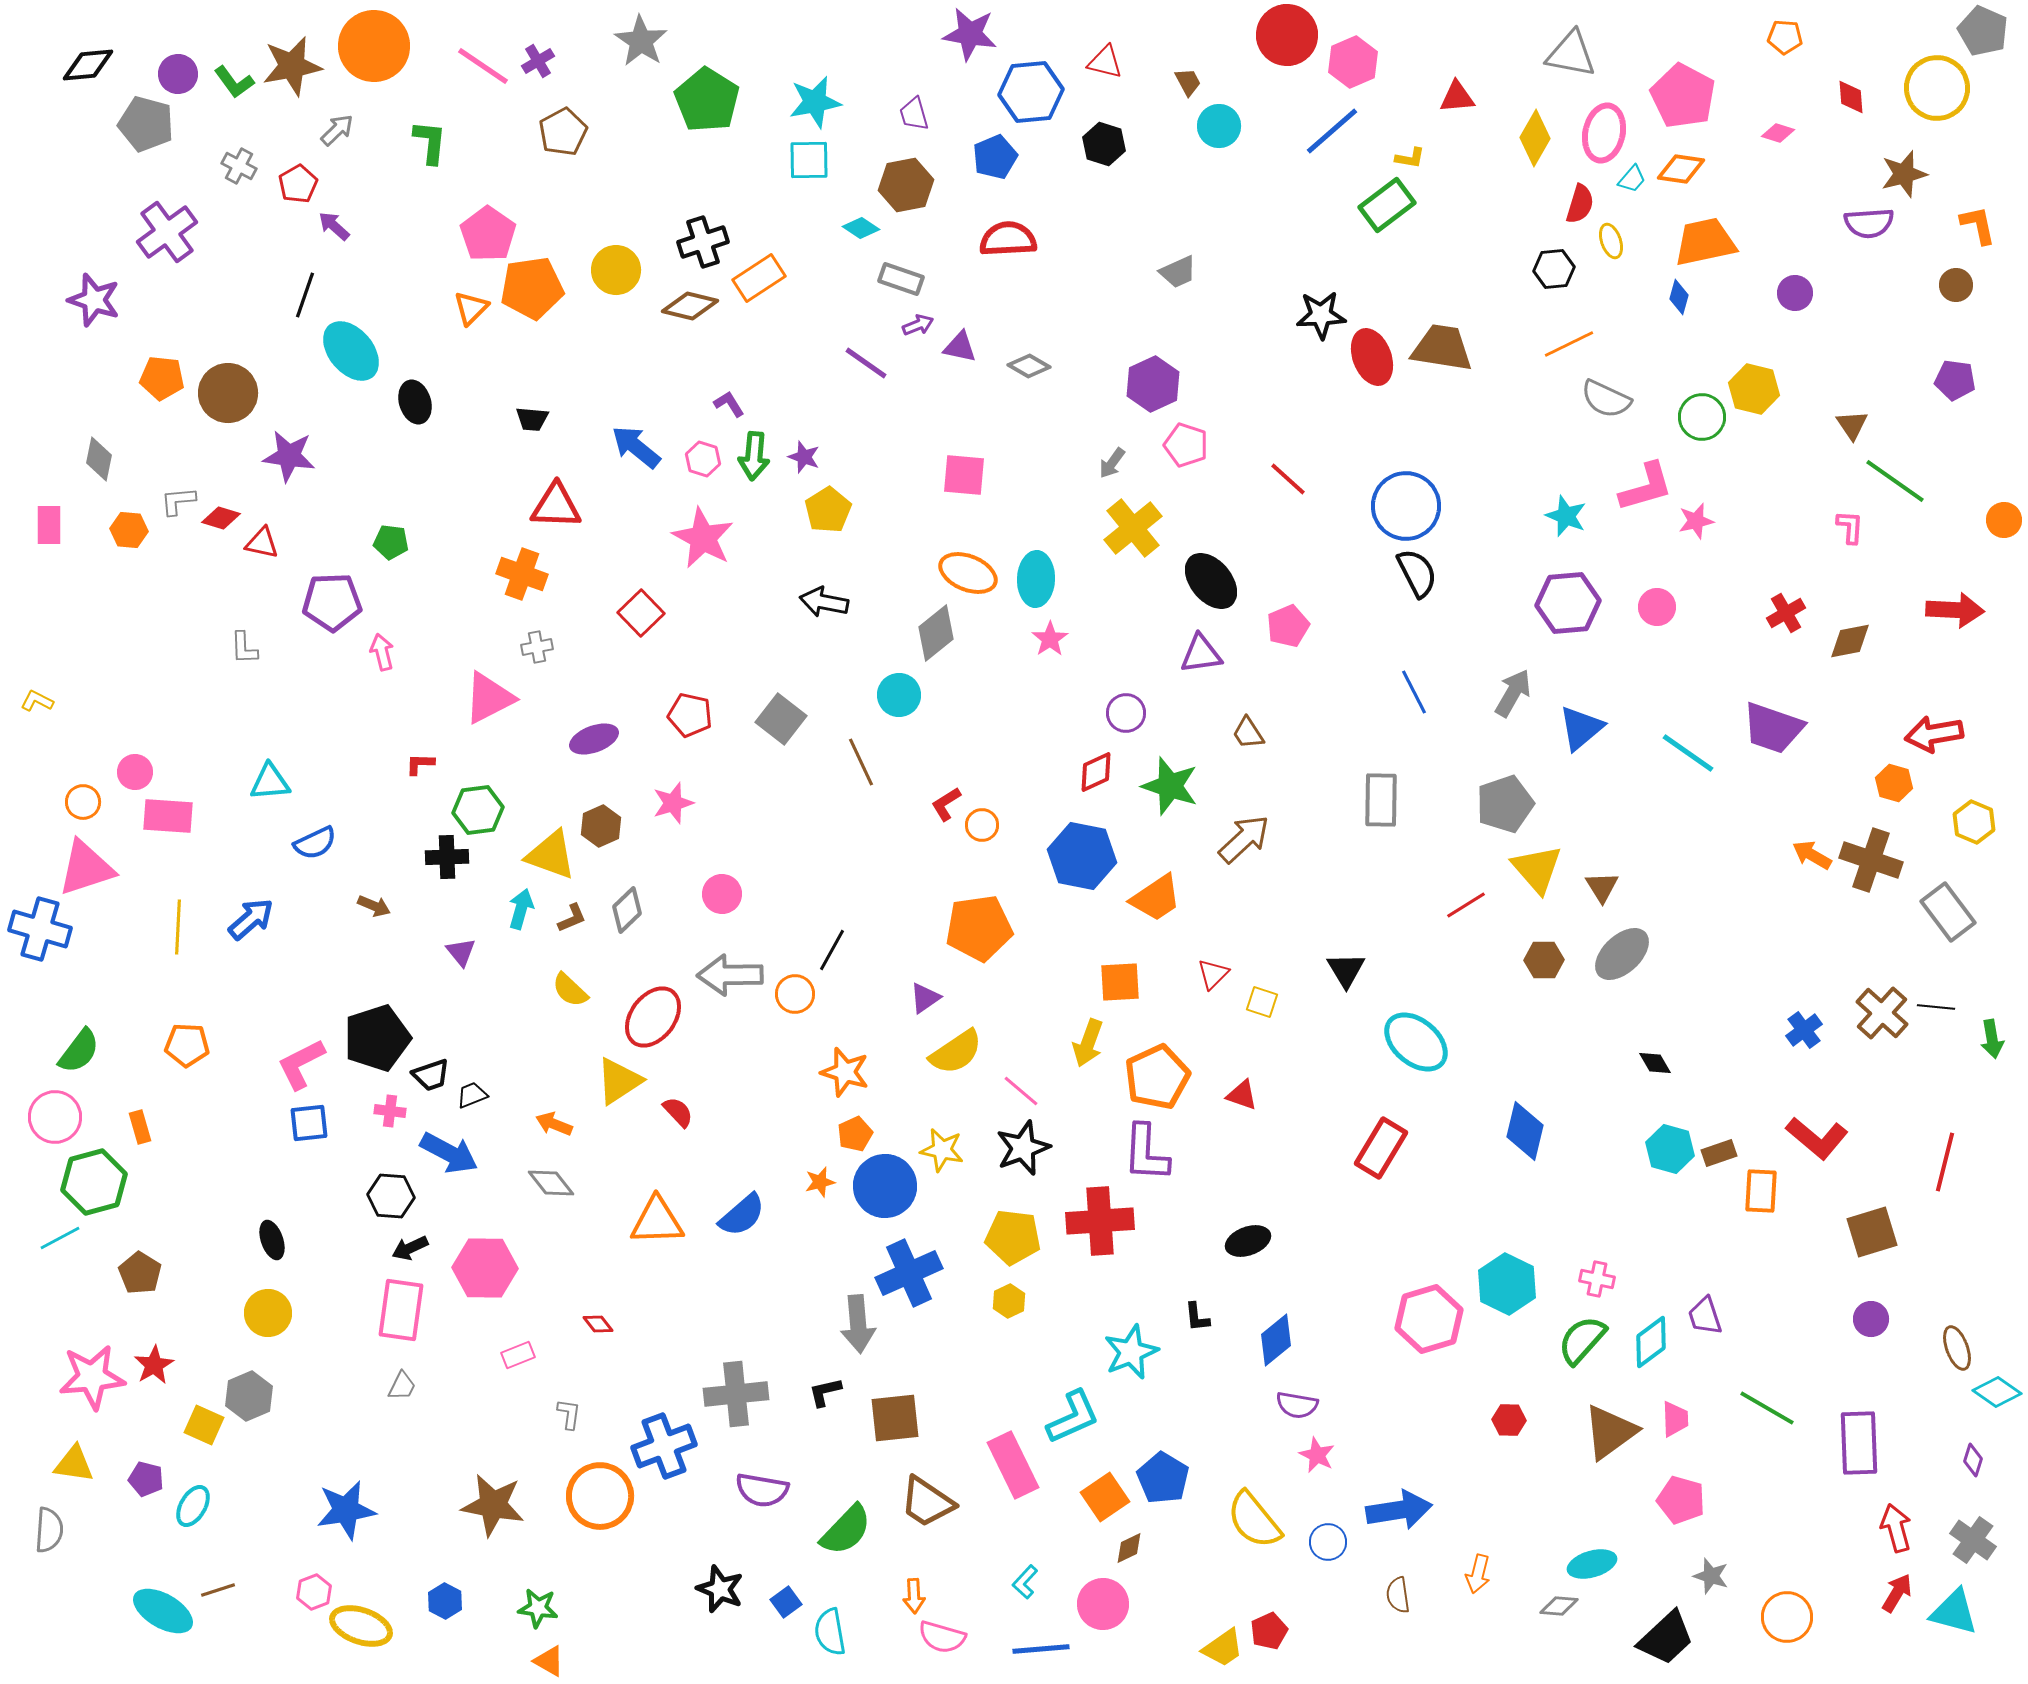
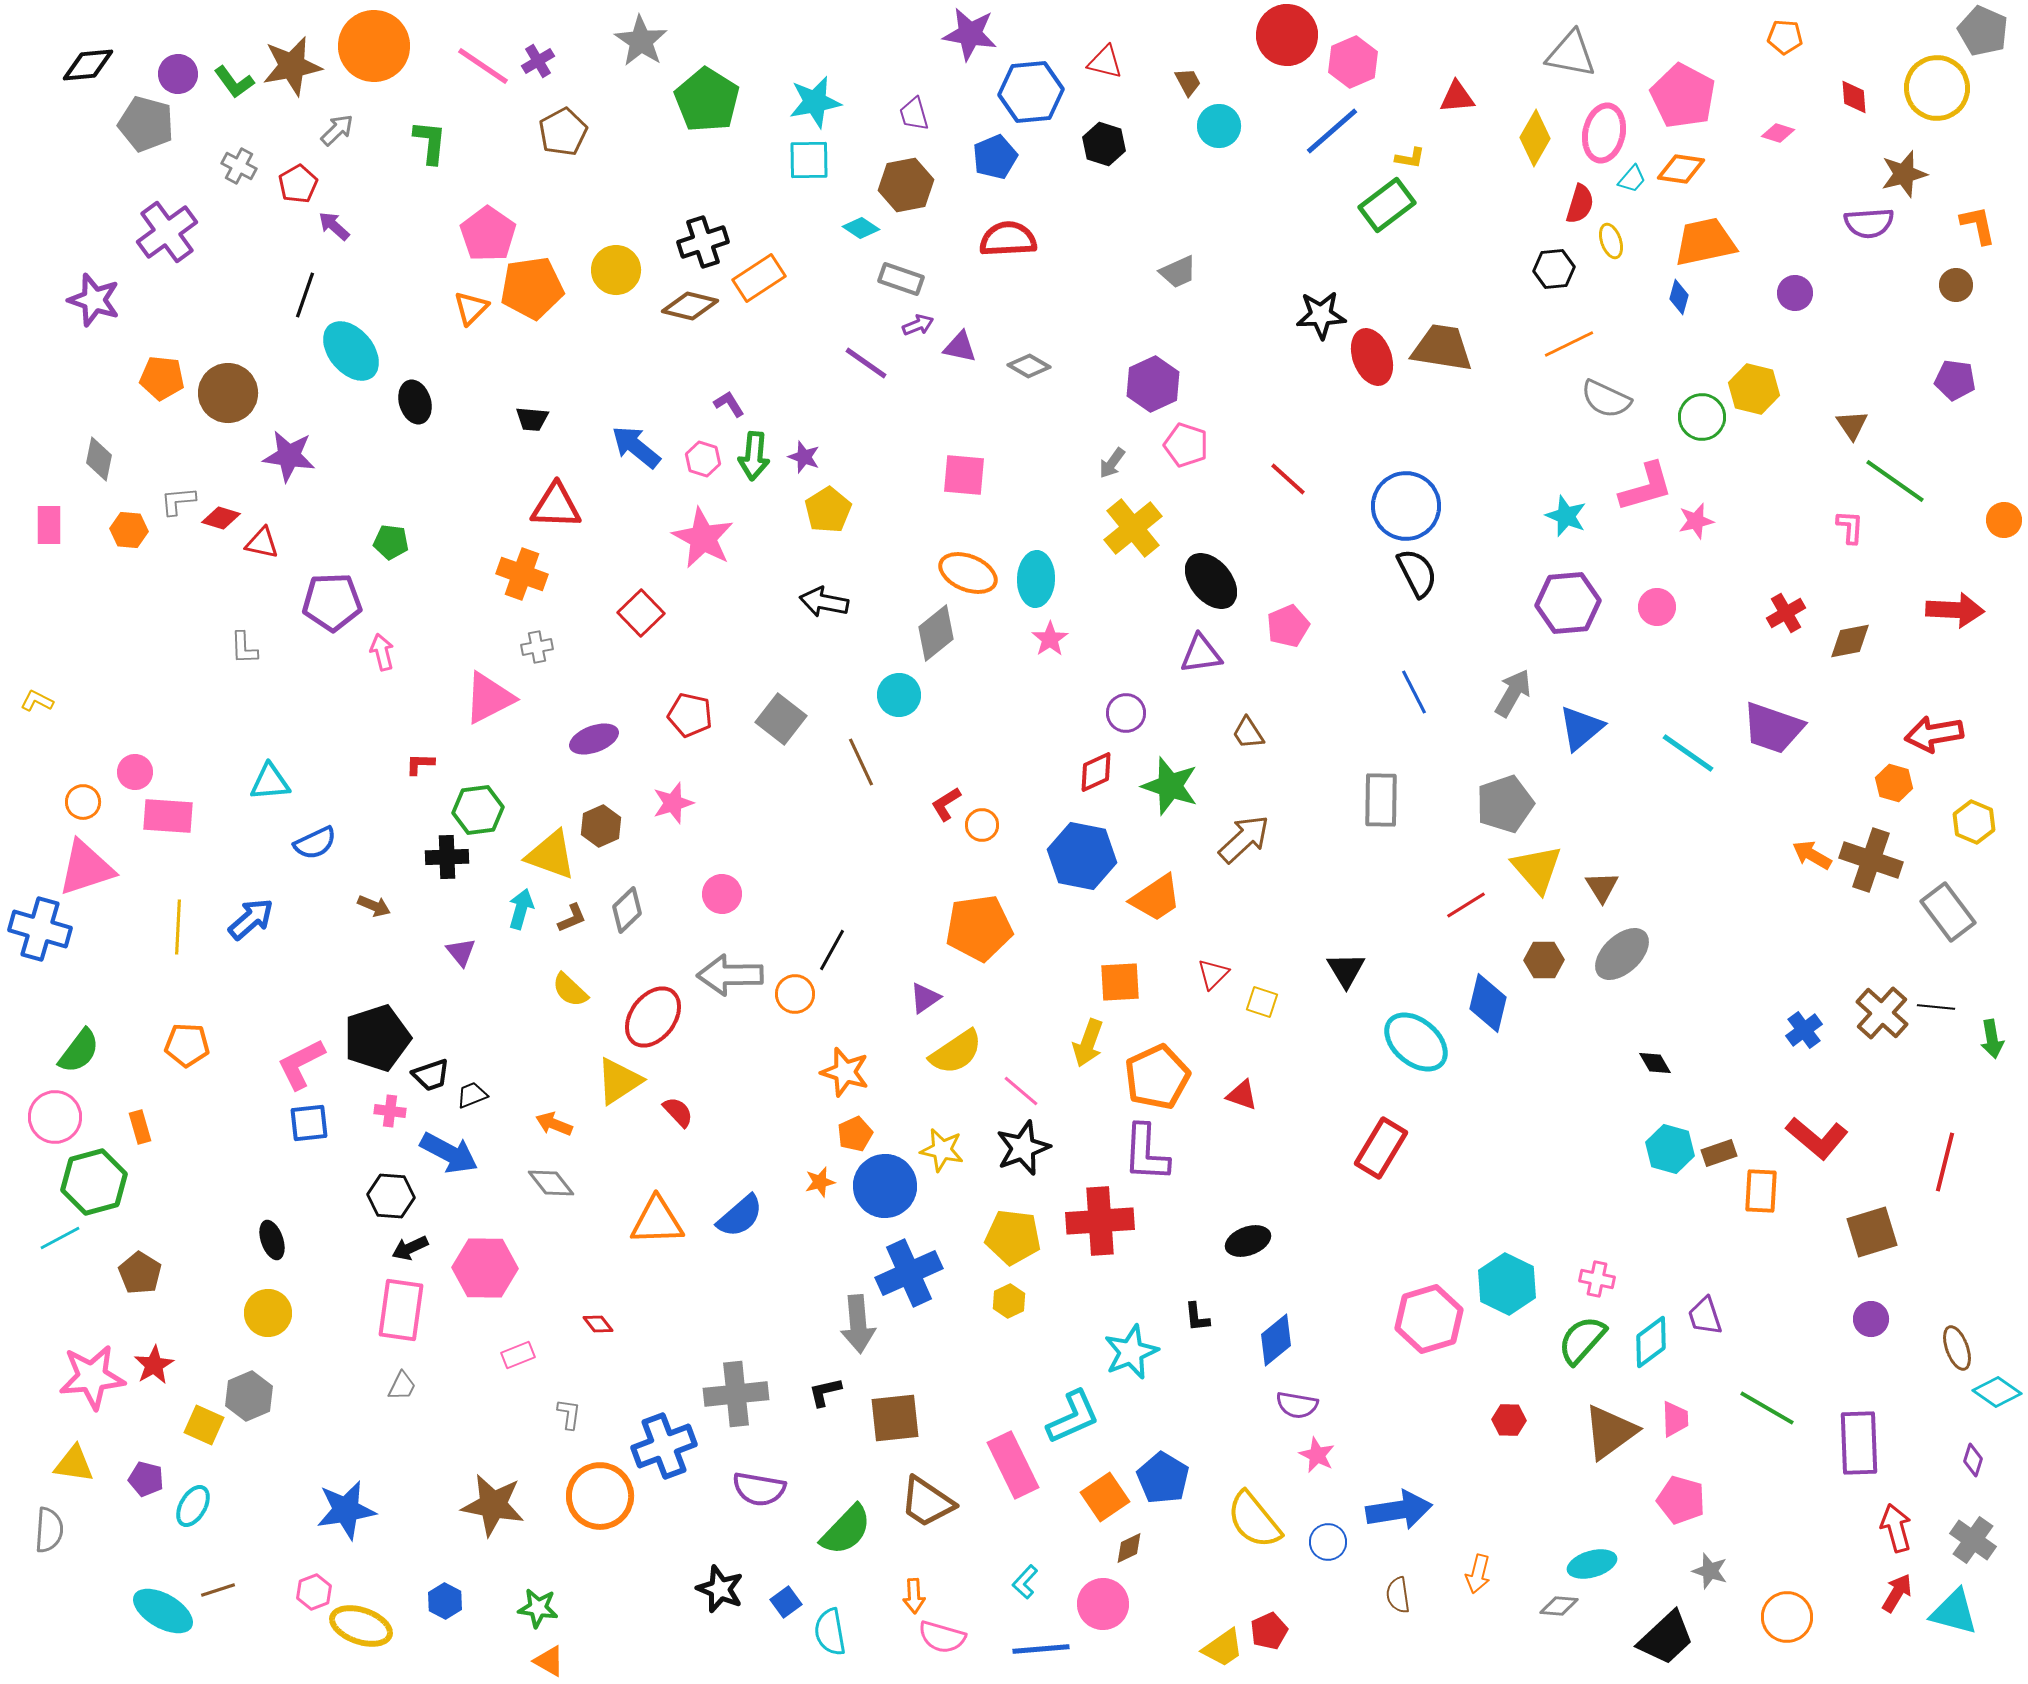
red diamond at (1851, 97): moved 3 px right
blue diamond at (1525, 1131): moved 37 px left, 128 px up
blue semicircle at (742, 1215): moved 2 px left, 1 px down
purple semicircle at (762, 1490): moved 3 px left, 1 px up
gray star at (1711, 1576): moved 1 px left, 5 px up
